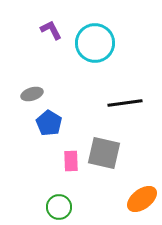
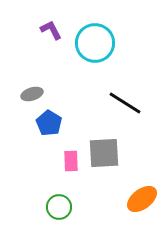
black line: rotated 40 degrees clockwise
gray square: rotated 16 degrees counterclockwise
